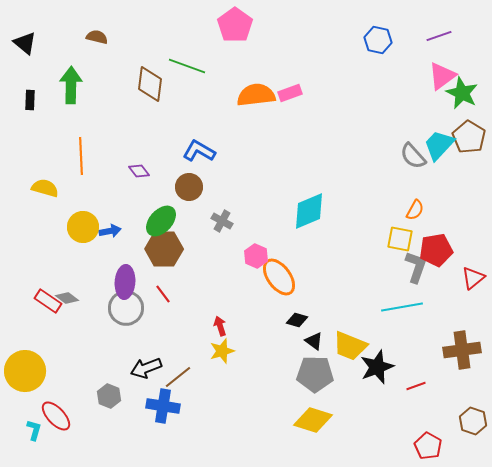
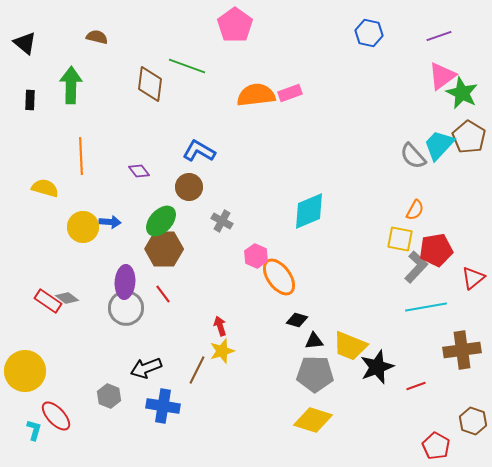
blue hexagon at (378, 40): moved 9 px left, 7 px up
blue arrow at (110, 231): moved 9 px up; rotated 15 degrees clockwise
gray L-shape at (416, 267): rotated 24 degrees clockwise
cyan line at (402, 307): moved 24 px right
black triangle at (314, 341): rotated 42 degrees counterclockwise
brown line at (178, 377): moved 19 px right, 7 px up; rotated 24 degrees counterclockwise
red pentagon at (428, 446): moved 8 px right
